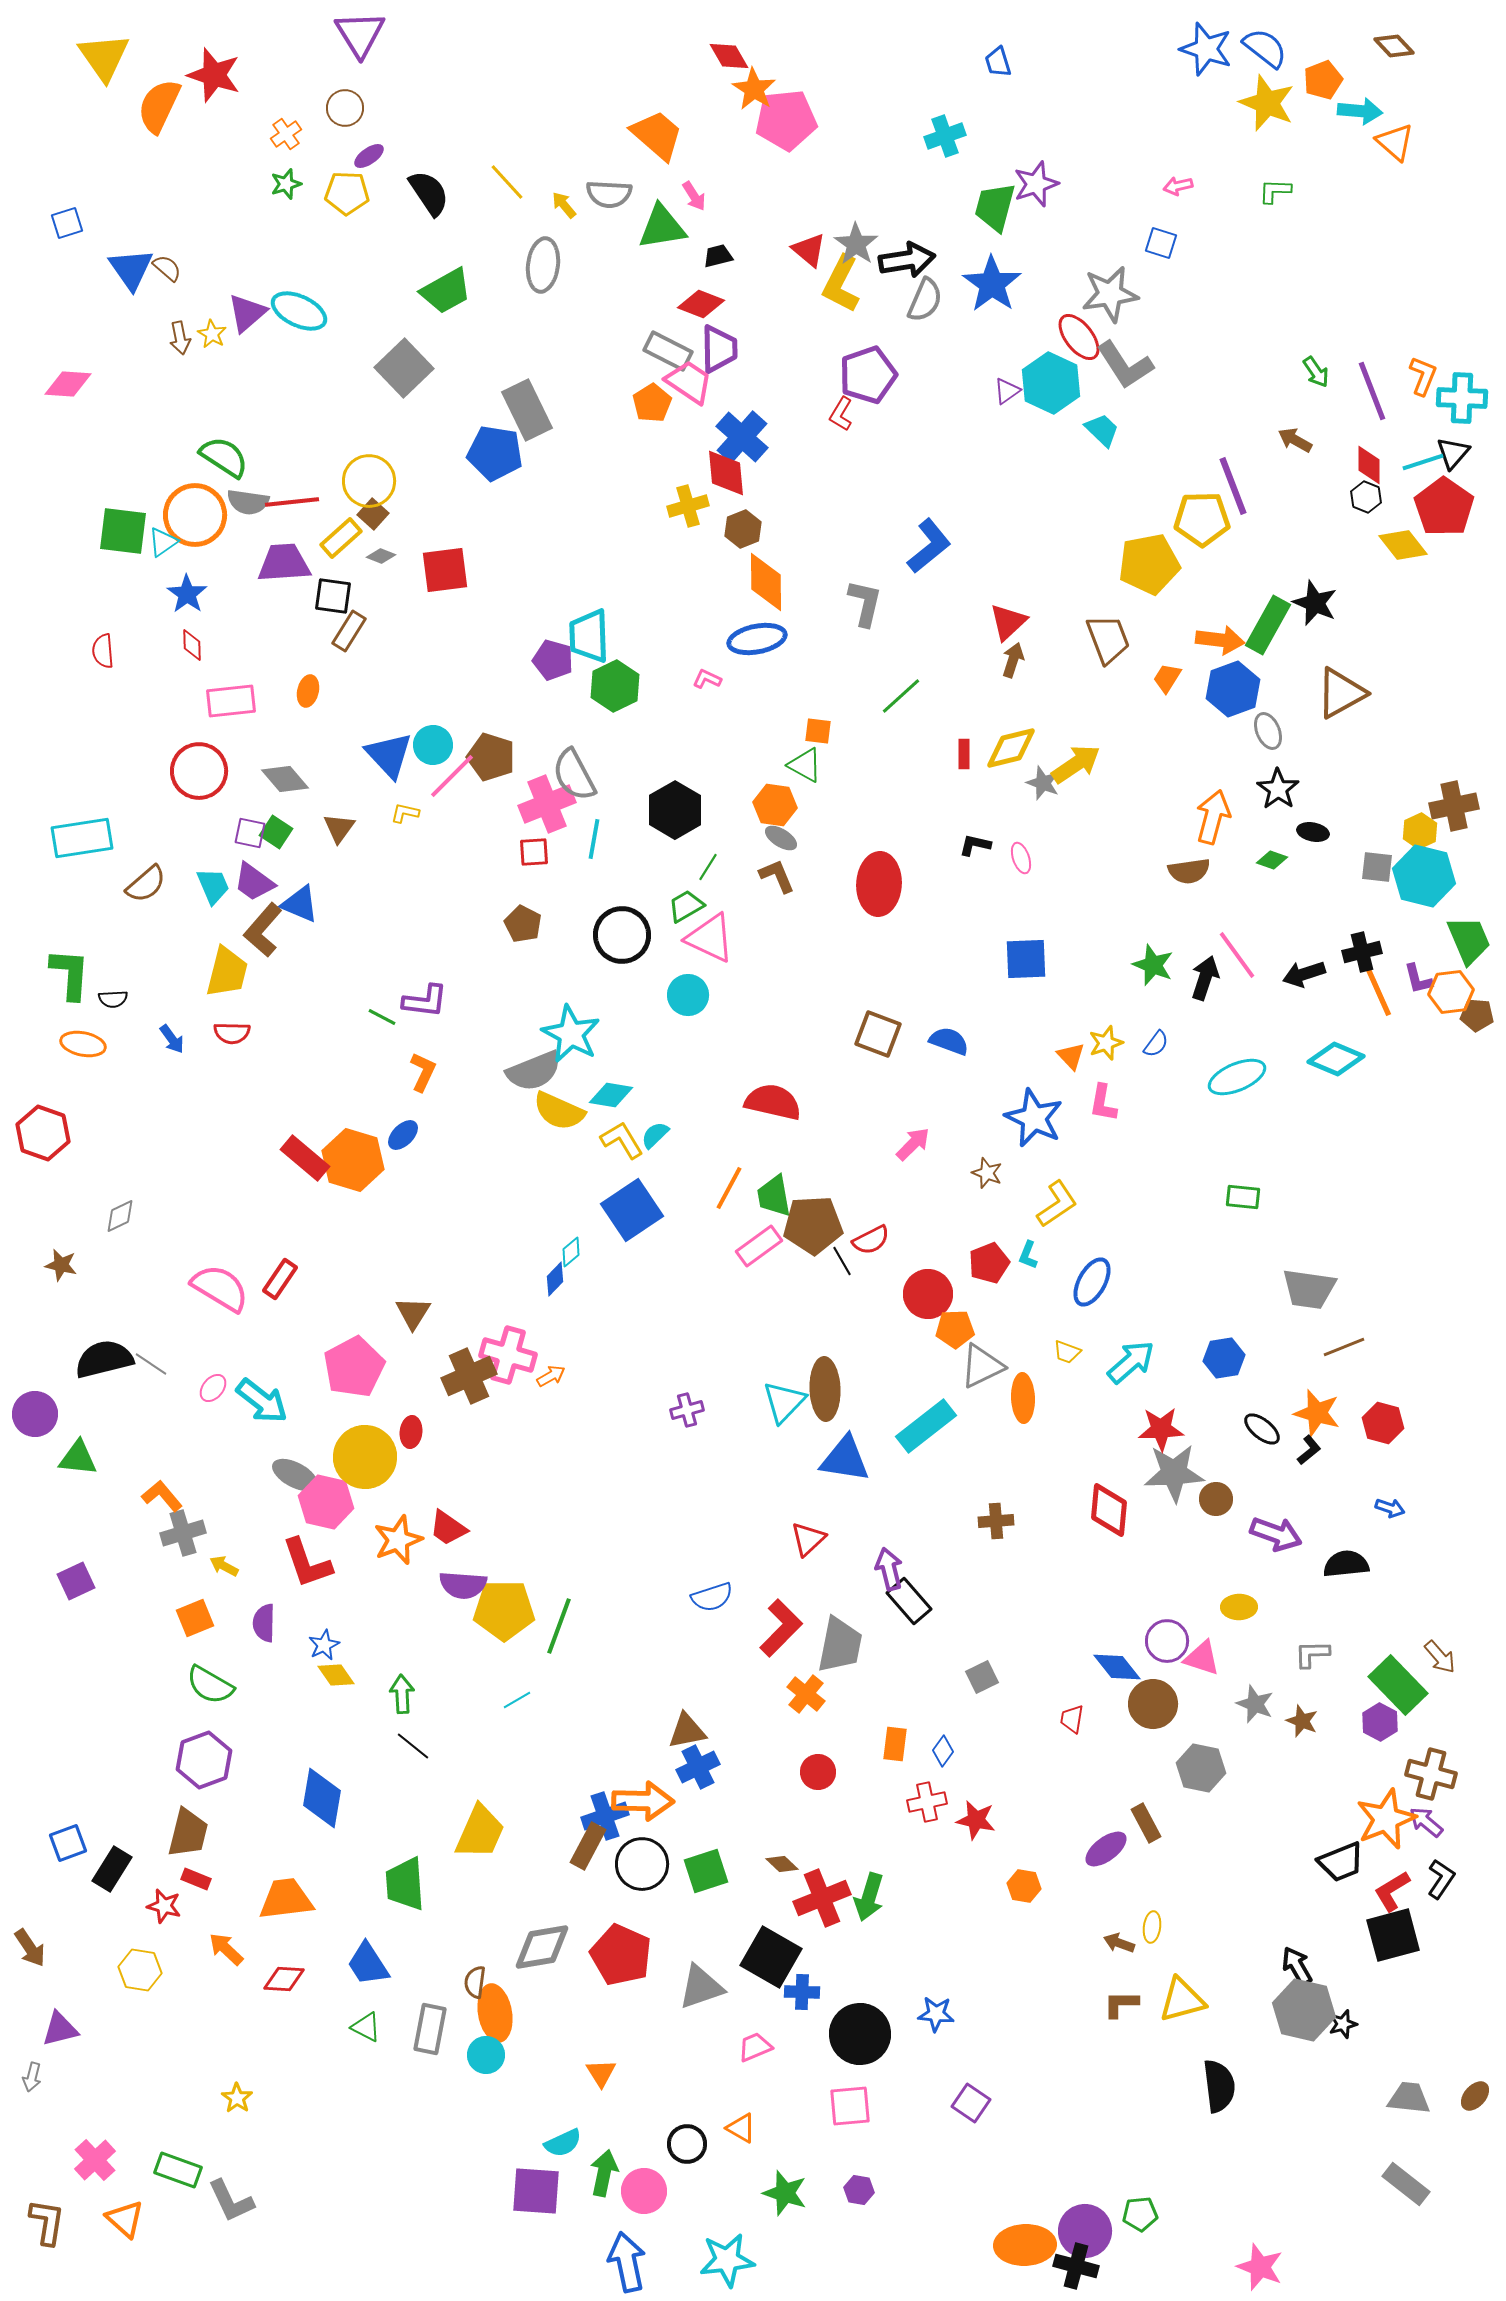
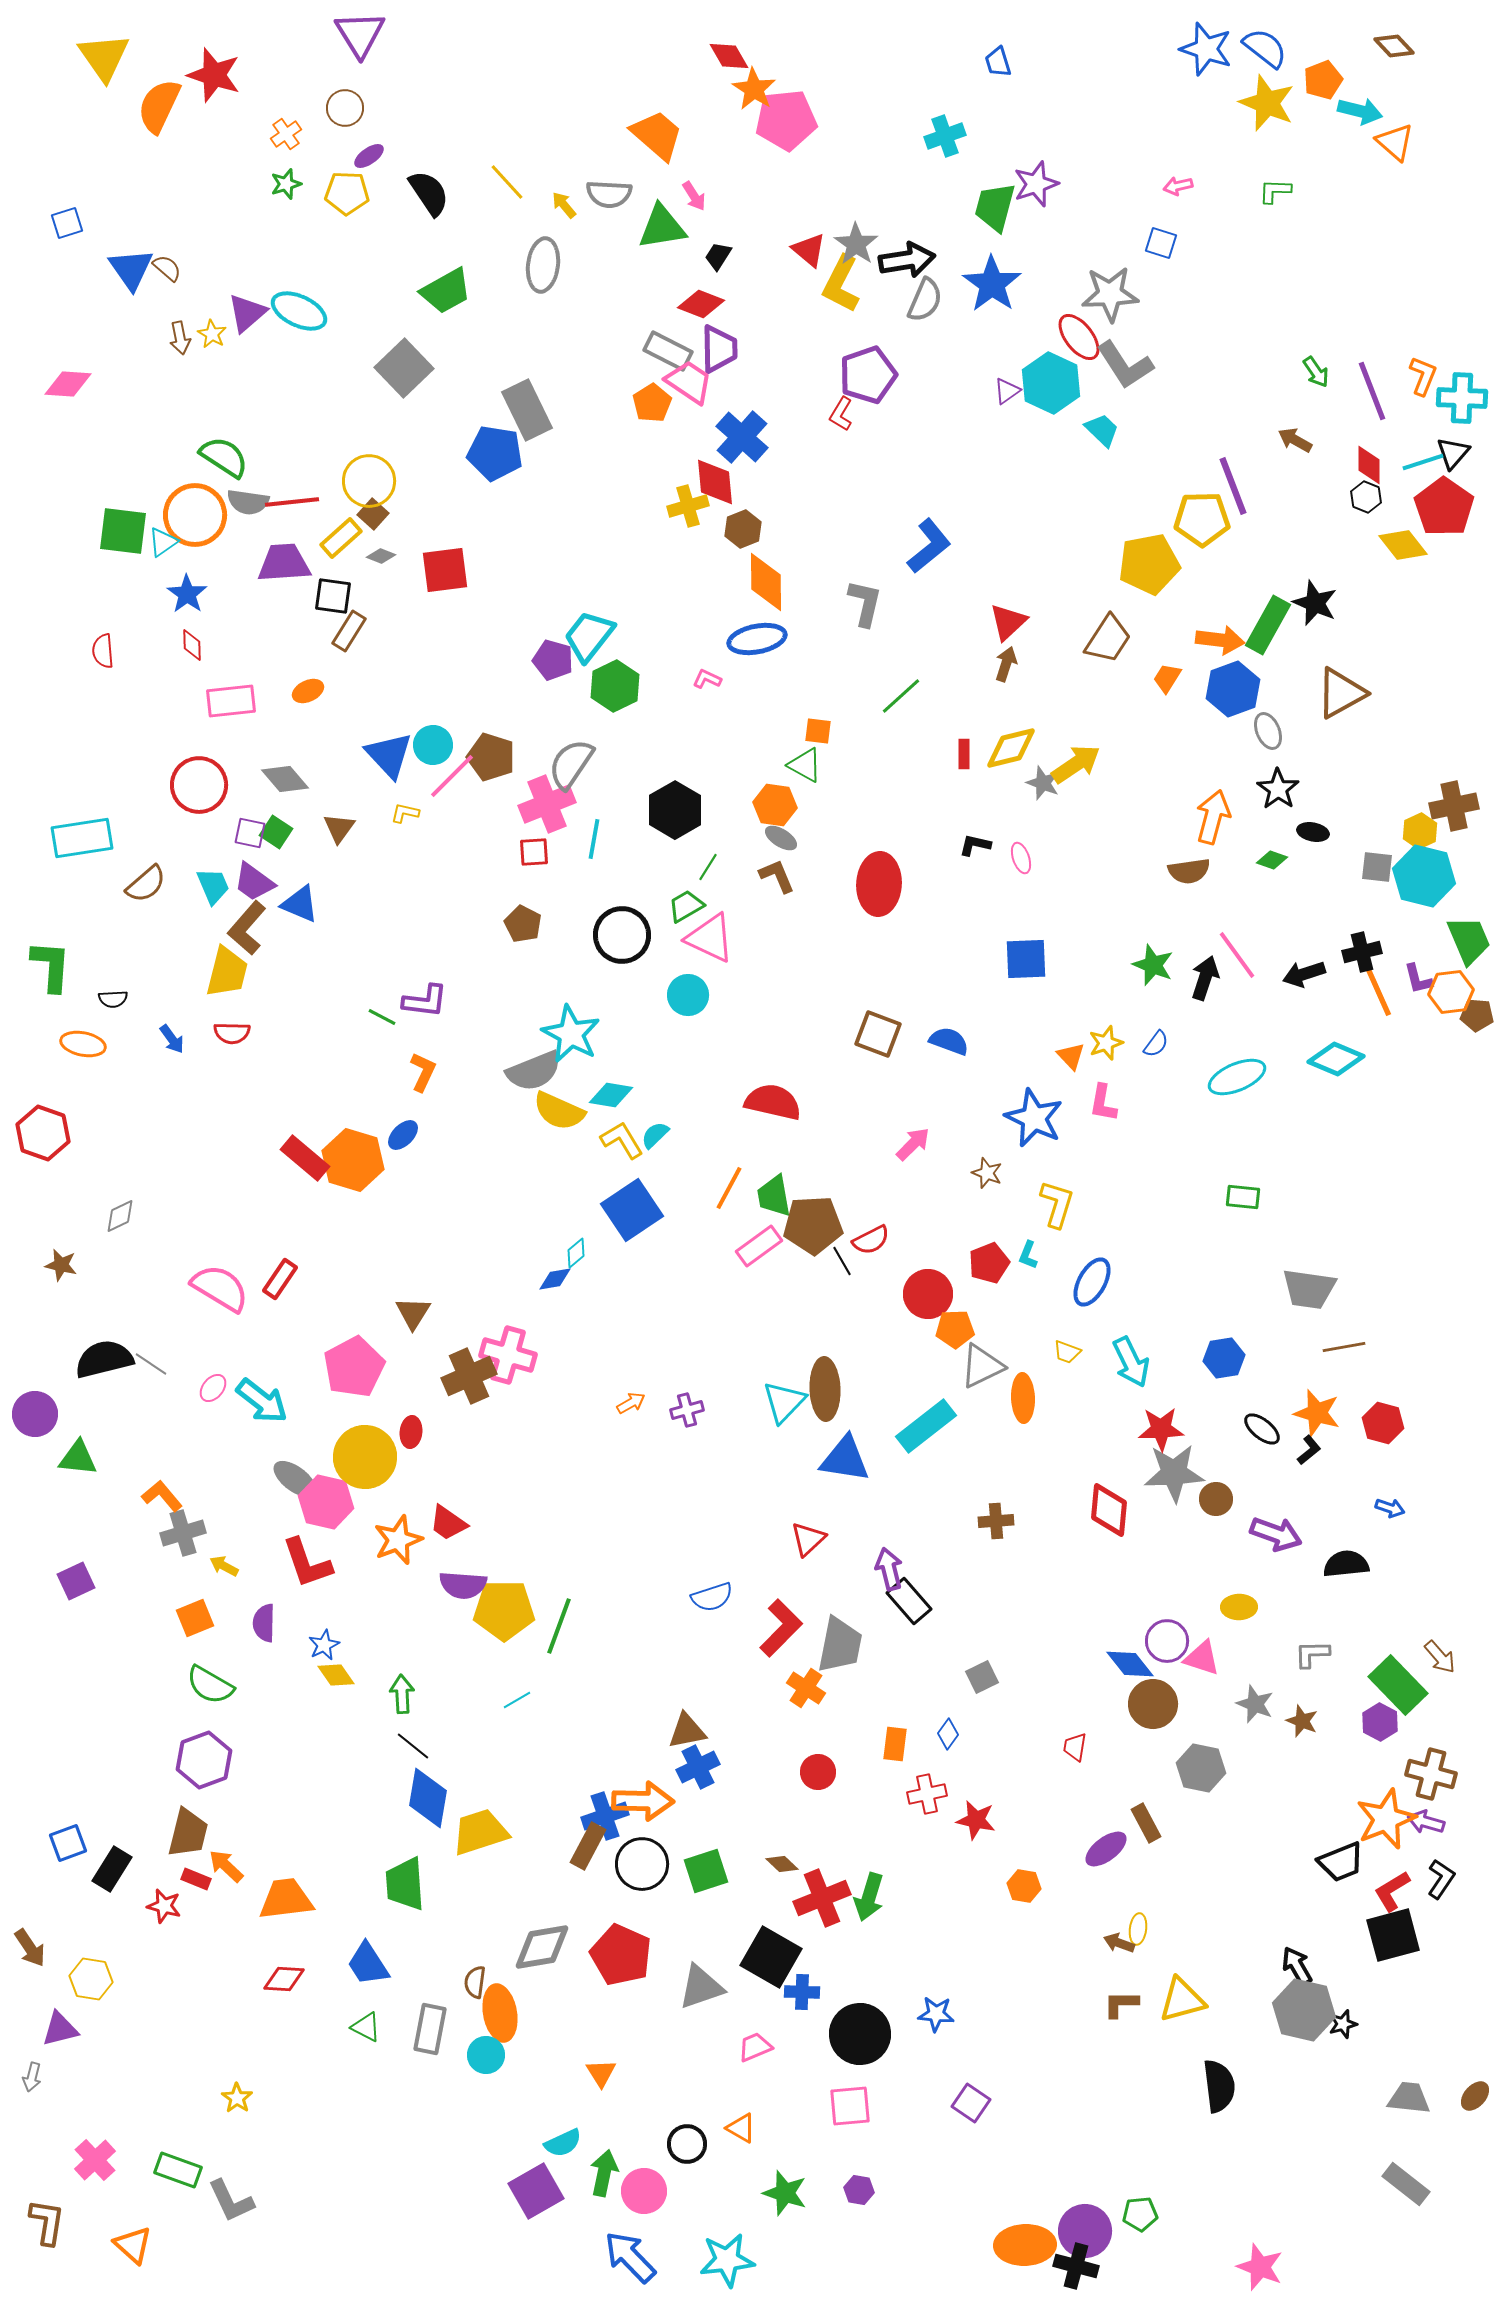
cyan arrow at (1360, 111): rotated 9 degrees clockwise
black trapezoid at (718, 256): rotated 44 degrees counterclockwise
gray star at (1110, 294): rotated 6 degrees clockwise
red diamond at (726, 473): moved 11 px left, 9 px down
cyan trapezoid at (589, 636): rotated 40 degrees clockwise
brown trapezoid at (1108, 639): rotated 54 degrees clockwise
brown arrow at (1013, 660): moved 7 px left, 4 px down
orange ellipse at (308, 691): rotated 52 degrees clockwise
red circle at (199, 771): moved 14 px down
gray semicircle at (574, 775): moved 3 px left, 11 px up; rotated 62 degrees clockwise
brown L-shape at (263, 930): moved 16 px left, 2 px up
green L-shape at (70, 974): moved 19 px left, 8 px up
yellow L-shape at (1057, 1204): rotated 39 degrees counterclockwise
cyan diamond at (571, 1252): moved 5 px right, 1 px down
blue diamond at (555, 1279): rotated 36 degrees clockwise
brown line at (1344, 1347): rotated 12 degrees clockwise
cyan arrow at (1131, 1362): rotated 105 degrees clockwise
orange arrow at (551, 1376): moved 80 px right, 27 px down
gray ellipse at (295, 1475): moved 4 px down; rotated 9 degrees clockwise
red trapezoid at (448, 1528): moved 5 px up
blue diamond at (1117, 1667): moved 13 px right, 3 px up
orange cross at (806, 1694): moved 6 px up; rotated 6 degrees counterclockwise
red trapezoid at (1072, 1719): moved 3 px right, 28 px down
blue diamond at (943, 1751): moved 5 px right, 17 px up
blue diamond at (322, 1798): moved 106 px right
red cross at (927, 1802): moved 8 px up
purple arrow at (1426, 1822): rotated 24 degrees counterclockwise
yellow trapezoid at (480, 1832): rotated 132 degrees counterclockwise
yellow ellipse at (1152, 1927): moved 14 px left, 2 px down
orange arrow at (226, 1949): moved 83 px up
yellow hexagon at (140, 1970): moved 49 px left, 9 px down
orange ellipse at (495, 2013): moved 5 px right
purple square at (536, 2191): rotated 34 degrees counterclockwise
orange triangle at (125, 2219): moved 8 px right, 26 px down
blue arrow at (627, 2262): moved 3 px right, 5 px up; rotated 32 degrees counterclockwise
